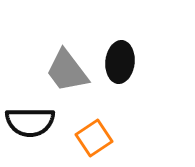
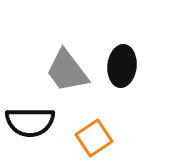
black ellipse: moved 2 px right, 4 px down
